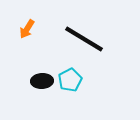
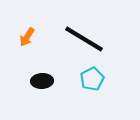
orange arrow: moved 8 px down
cyan pentagon: moved 22 px right, 1 px up
